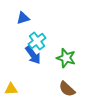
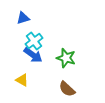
cyan cross: moved 3 px left
blue arrow: rotated 18 degrees counterclockwise
yellow triangle: moved 11 px right, 9 px up; rotated 32 degrees clockwise
